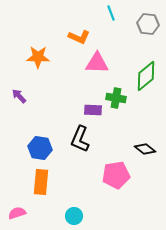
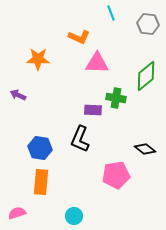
orange star: moved 2 px down
purple arrow: moved 1 px left, 1 px up; rotated 21 degrees counterclockwise
